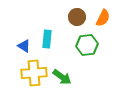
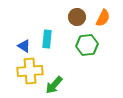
yellow cross: moved 4 px left, 2 px up
green arrow: moved 8 px left, 8 px down; rotated 96 degrees clockwise
